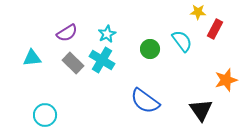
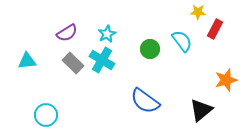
cyan triangle: moved 5 px left, 3 px down
black triangle: rotated 25 degrees clockwise
cyan circle: moved 1 px right
